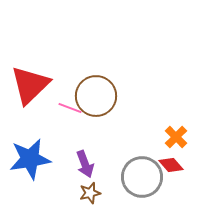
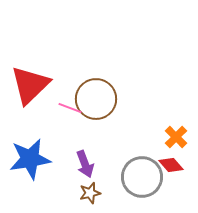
brown circle: moved 3 px down
